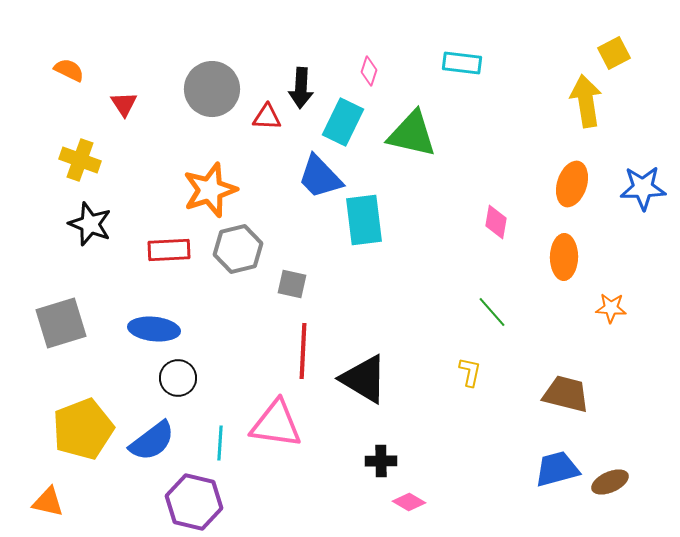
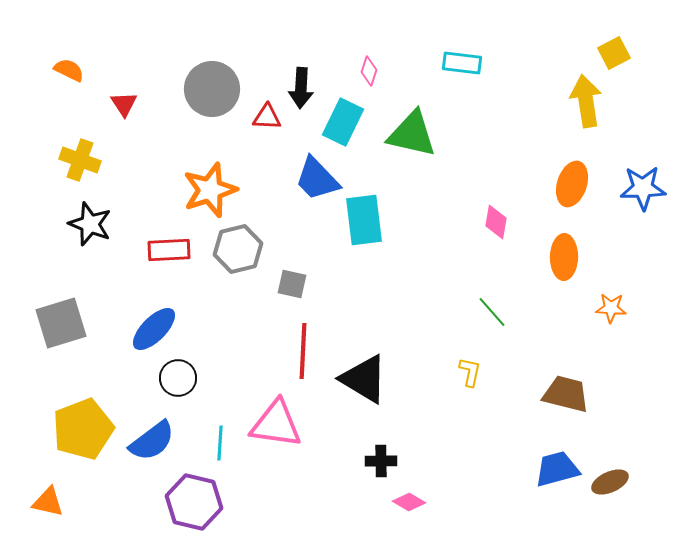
blue trapezoid at (320, 177): moved 3 px left, 2 px down
blue ellipse at (154, 329): rotated 51 degrees counterclockwise
